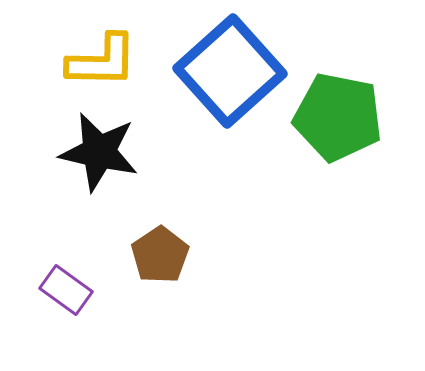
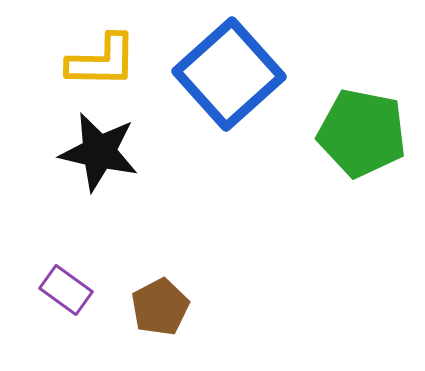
blue square: moved 1 px left, 3 px down
green pentagon: moved 24 px right, 16 px down
brown pentagon: moved 52 px down; rotated 6 degrees clockwise
